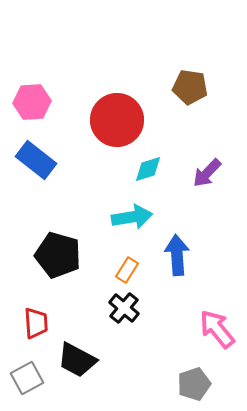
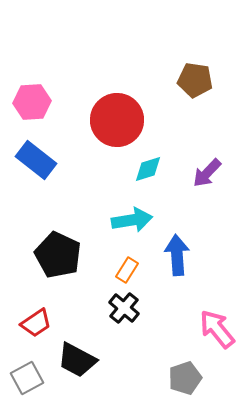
brown pentagon: moved 5 px right, 7 px up
cyan arrow: moved 3 px down
black pentagon: rotated 9 degrees clockwise
red trapezoid: rotated 60 degrees clockwise
gray pentagon: moved 9 px left, 6 px up
